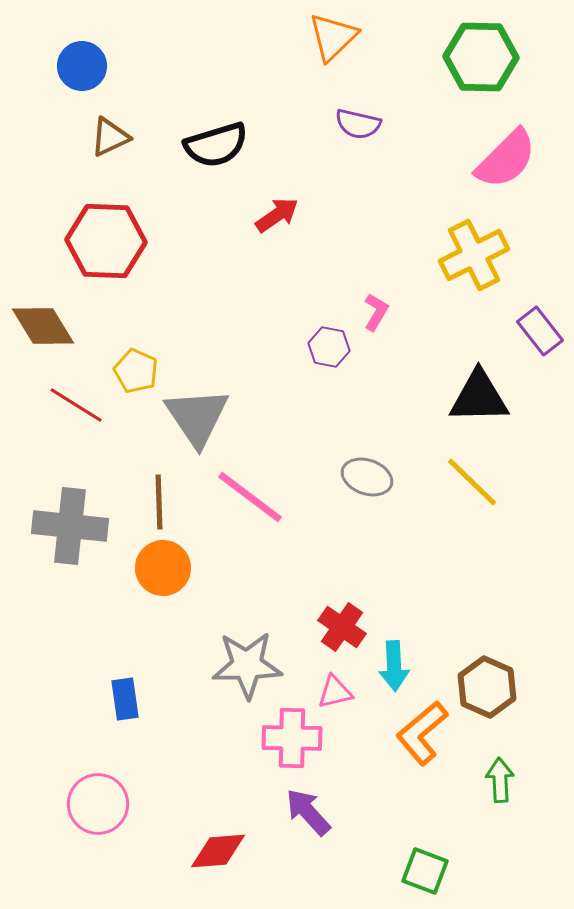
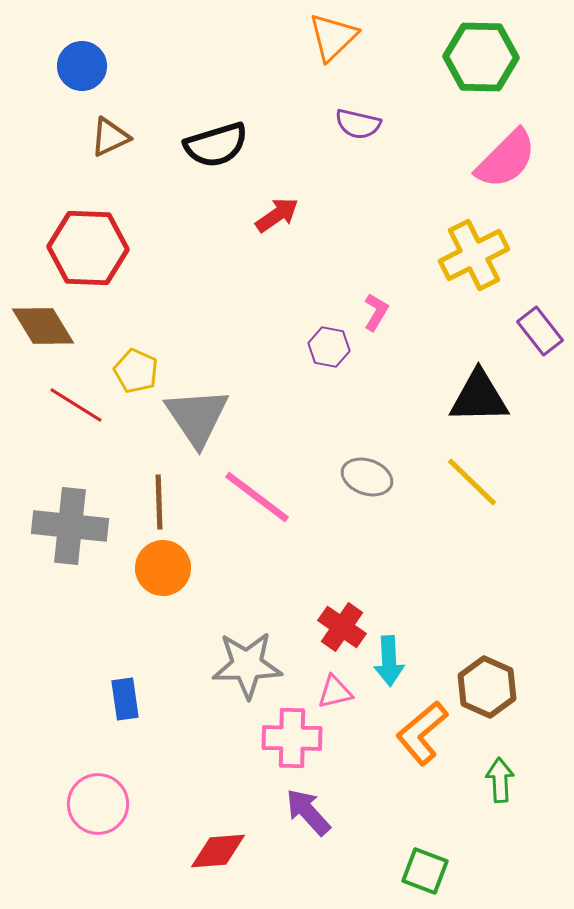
red hexagon: moved 18 px left, 7 px down
pink line: moved 7 px right
cyan arrow: moved 5 px left, 5 px up
